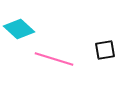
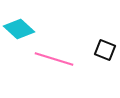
black square: rotated 30 degrees clockwise
